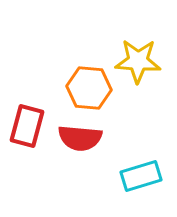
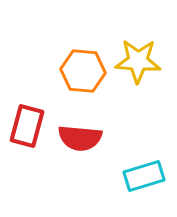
orange hexagon: moved 6 px left, 17 px up
cyan rectangle: moved 3 px right
